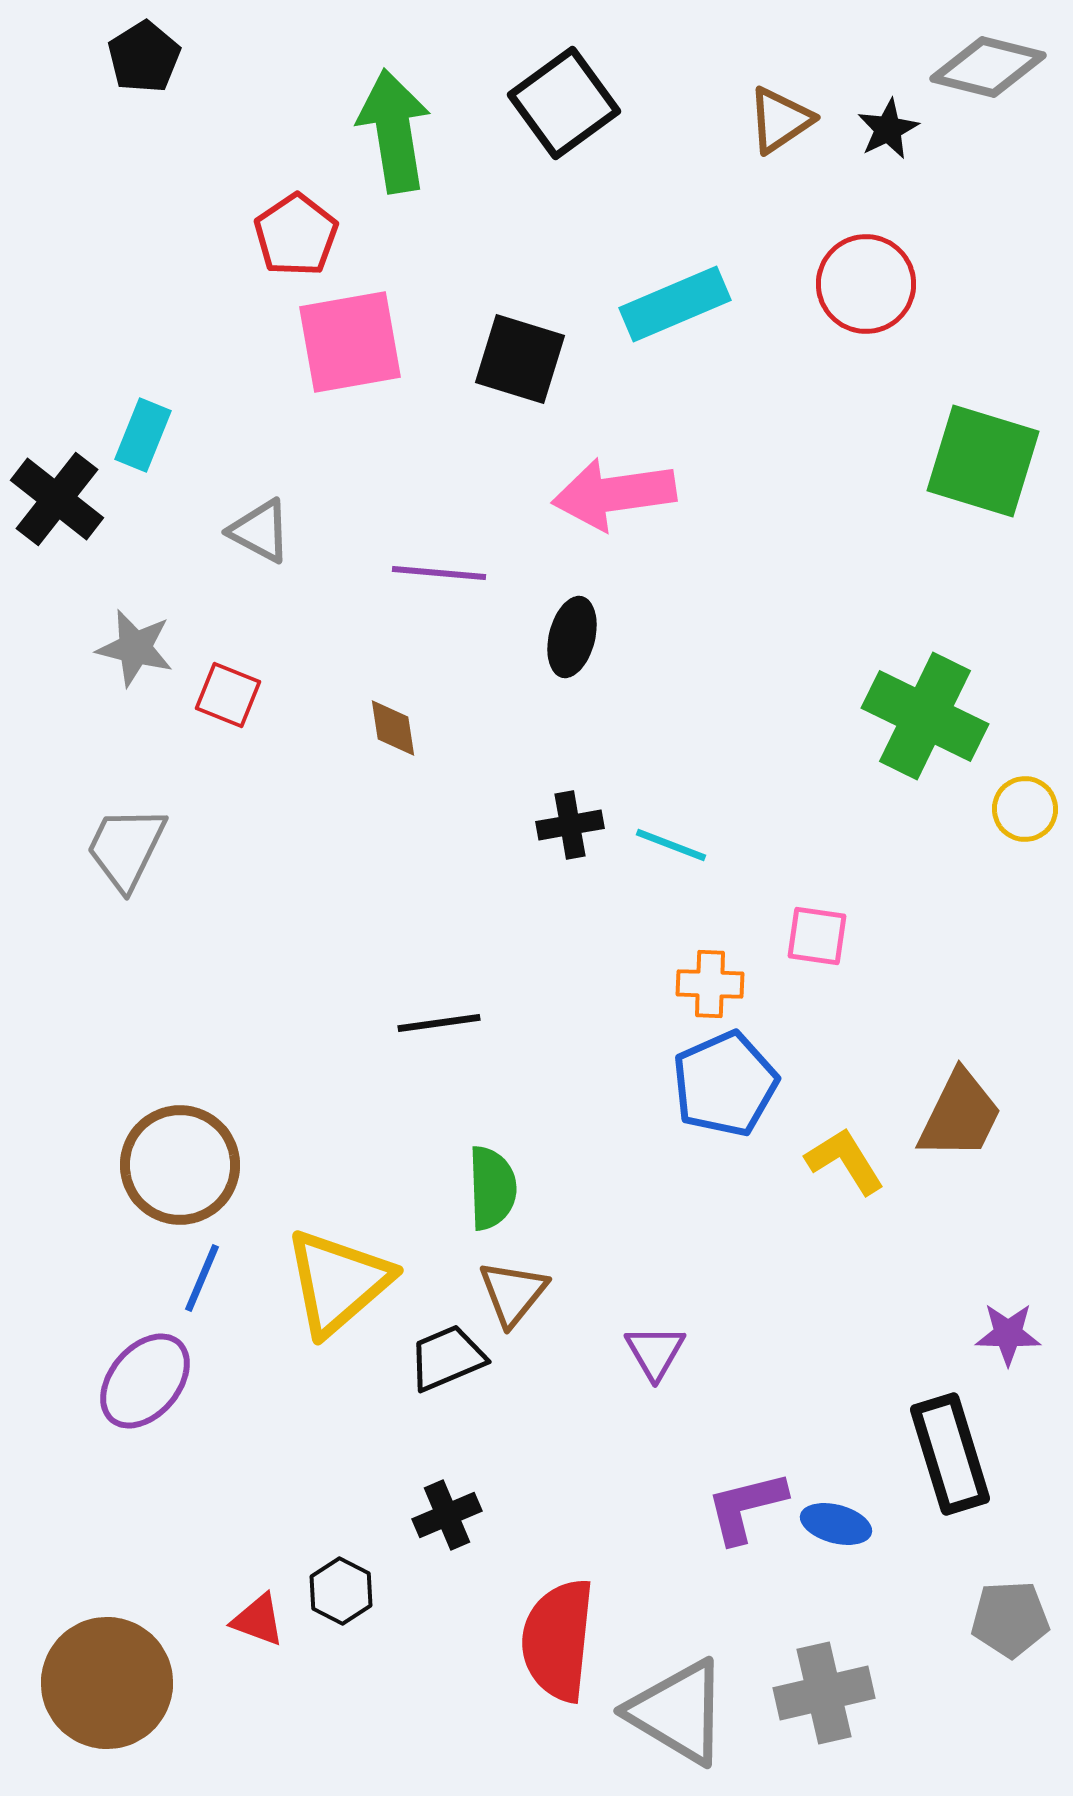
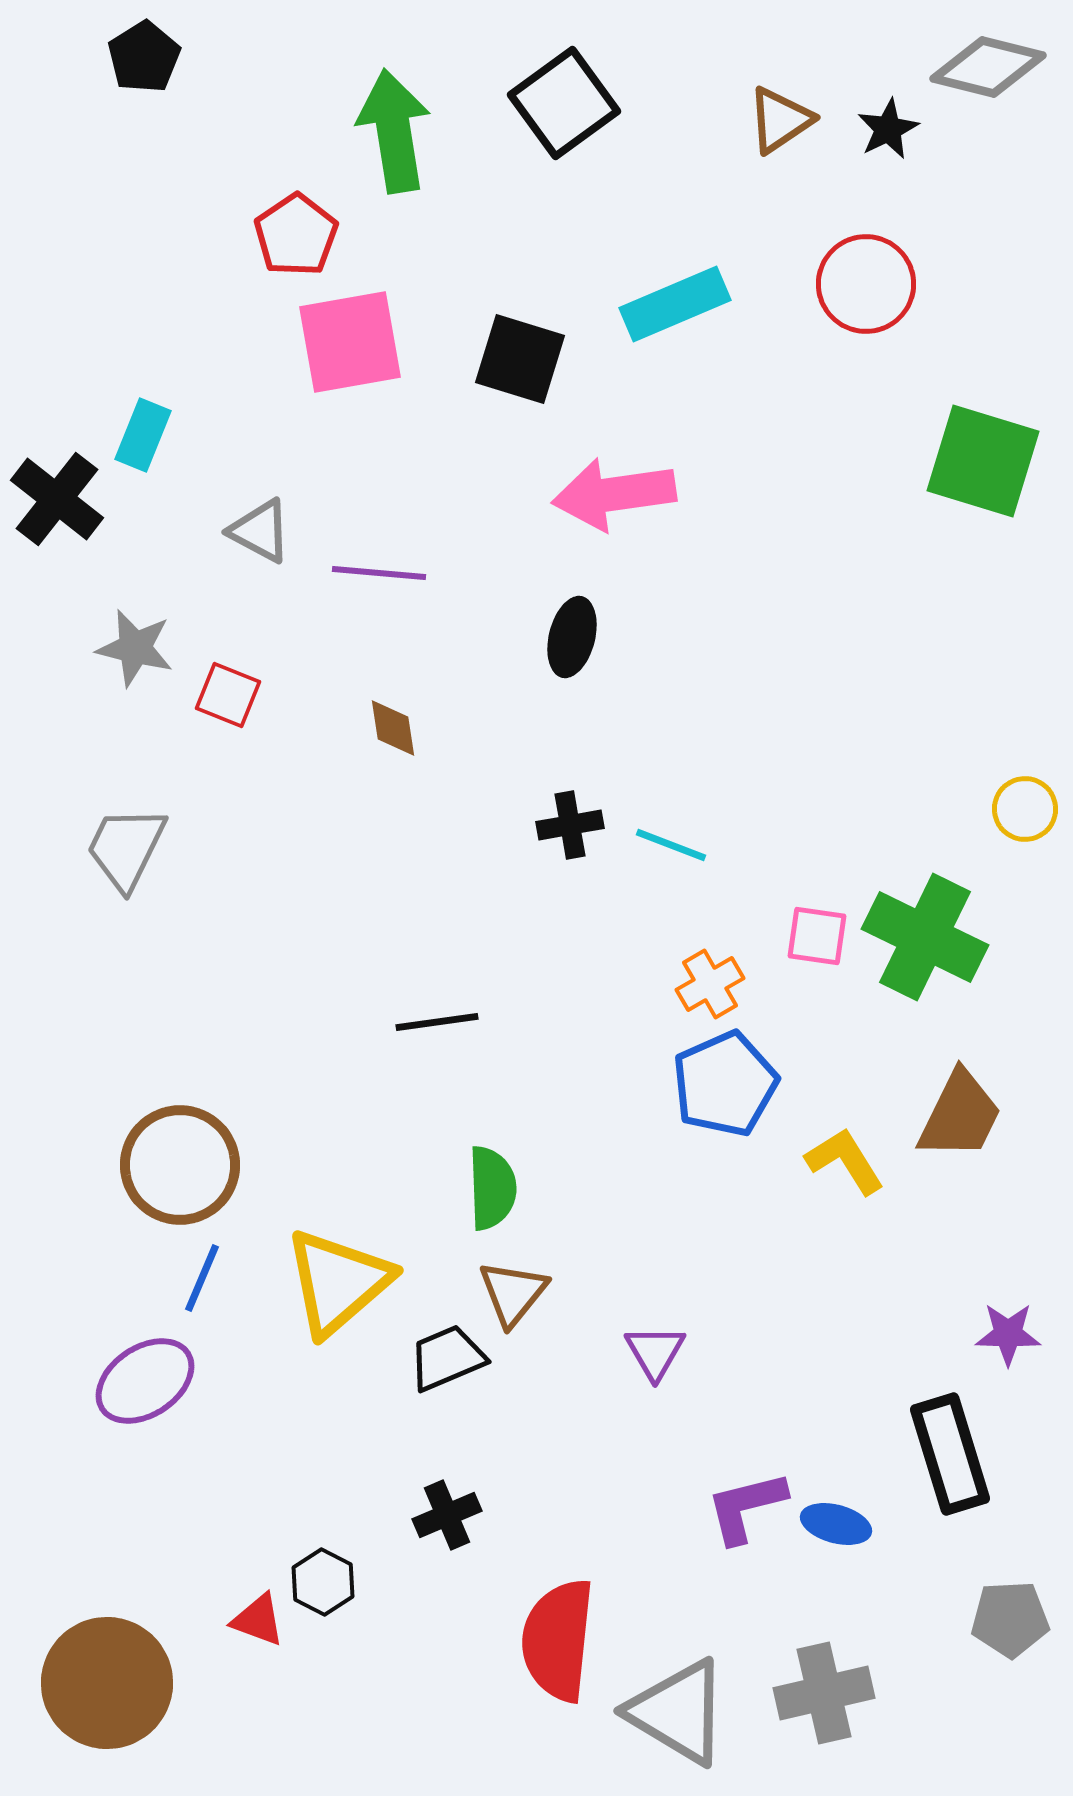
purple line at (439, 573): moved 60 px left
green cross at (925, 716): moved 221 px down
orange cross at (710, 984): rotated 32 degrees counterclockwise
black line at (439, 1023): moved 2 px left, 1 px up
purple ellipse at (145, 1381): rotated 16 degrees clockwise
black hexagon at (341, 1591): moved 18 px left, 9 px up
